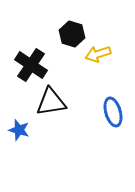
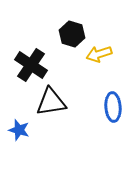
yellow arrow: moved 1 px right
blue ellipse: moved 5 px up; rotated 12 degrees clockwise
